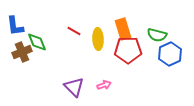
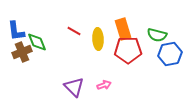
blue L-shape: moved 1 px right, 5 px down
blue hexagon: rotated 15 degrees clockwise
